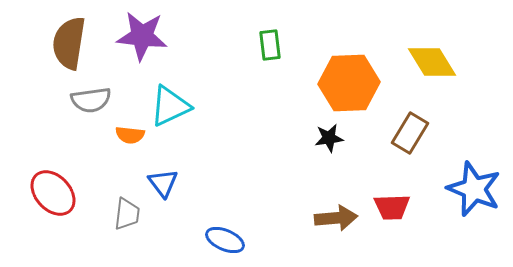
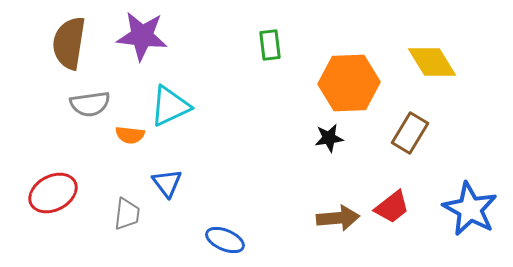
gray semicircle: moved 1 px left, 4 px down
blue triangle: moved 4 px right
blue star: moved 4 px left, 20 px down; rotated 6 degrees clockwise
red ellipse: rotated 75 degrees counterclockwise
red trapezoid: rotated 36 degrees counterclockwise
brown arrow: moved 2 px right
